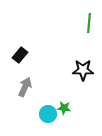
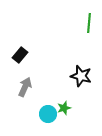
black star: moved 2 px left, 6 px down; rotated 15 degrees clockwise
green star: rotated 24 degrees counterclockwise
